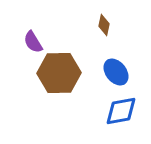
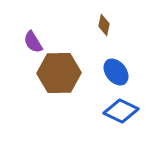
blue diamond: rotated 36 degrees clockwise
